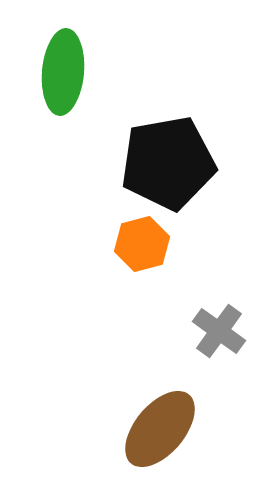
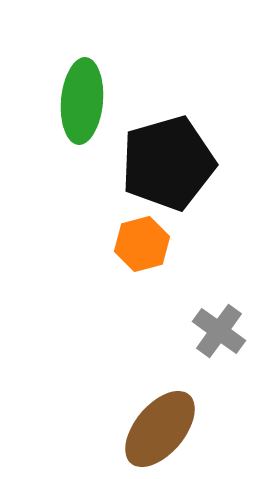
green ellipse: moved 19 px right, 29 px down
black pentagon: rotated 6 degrees counterclockwise
